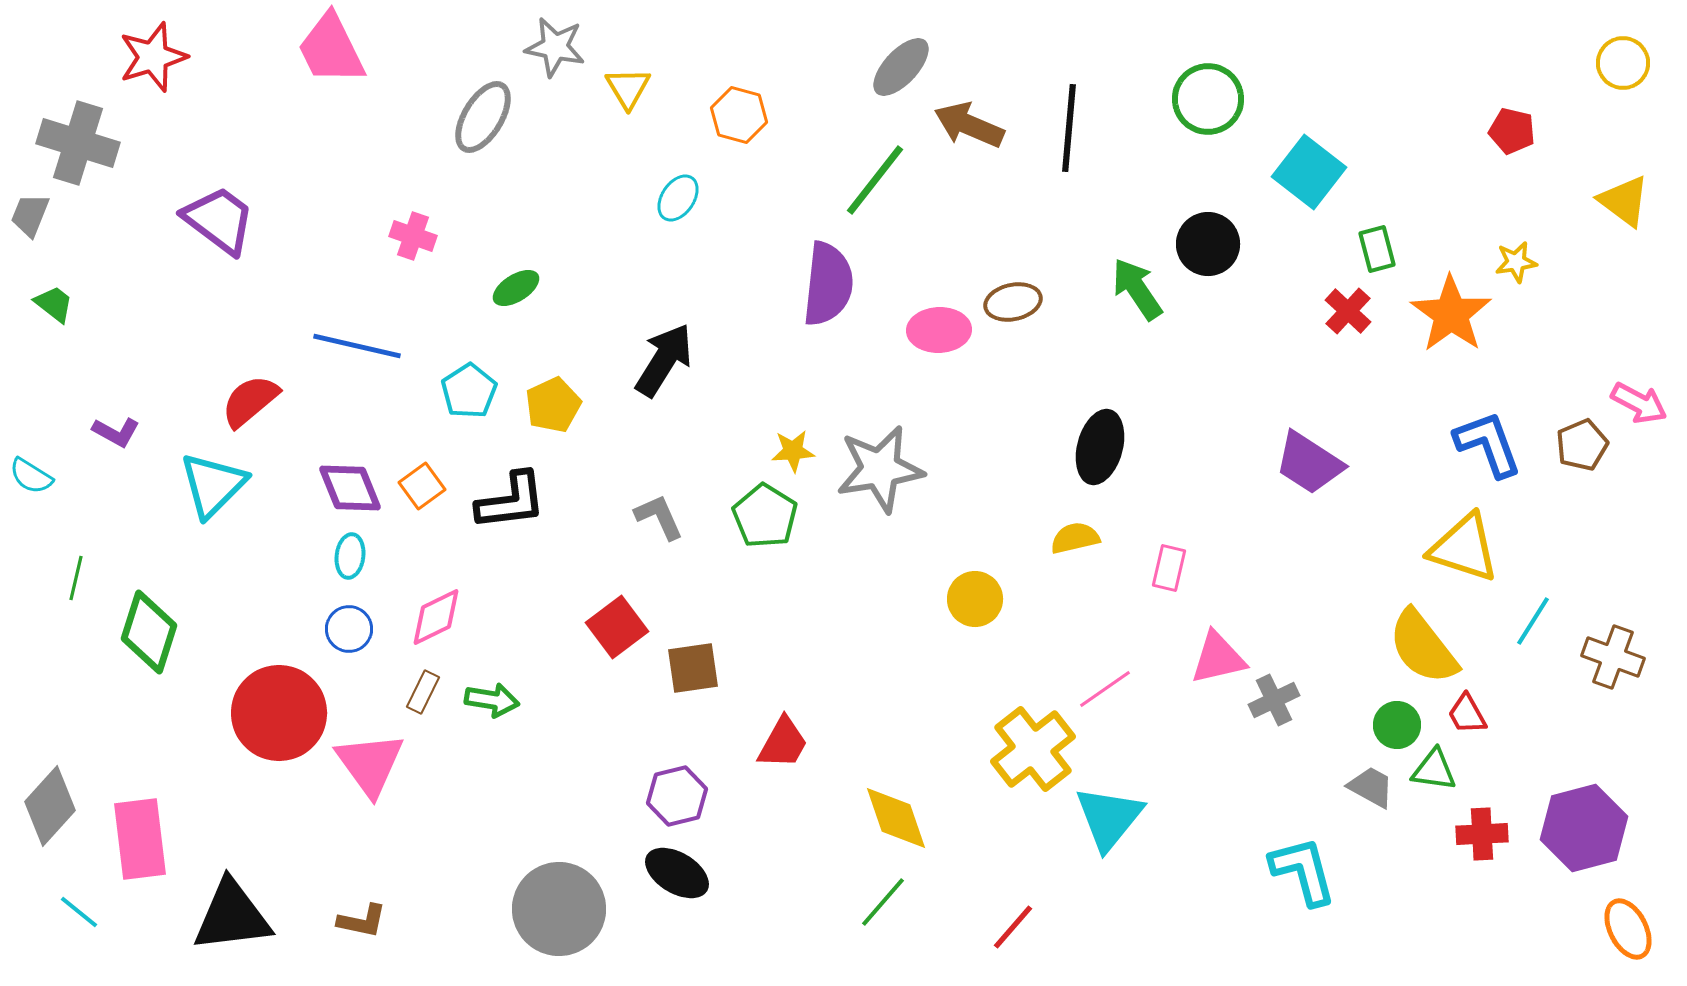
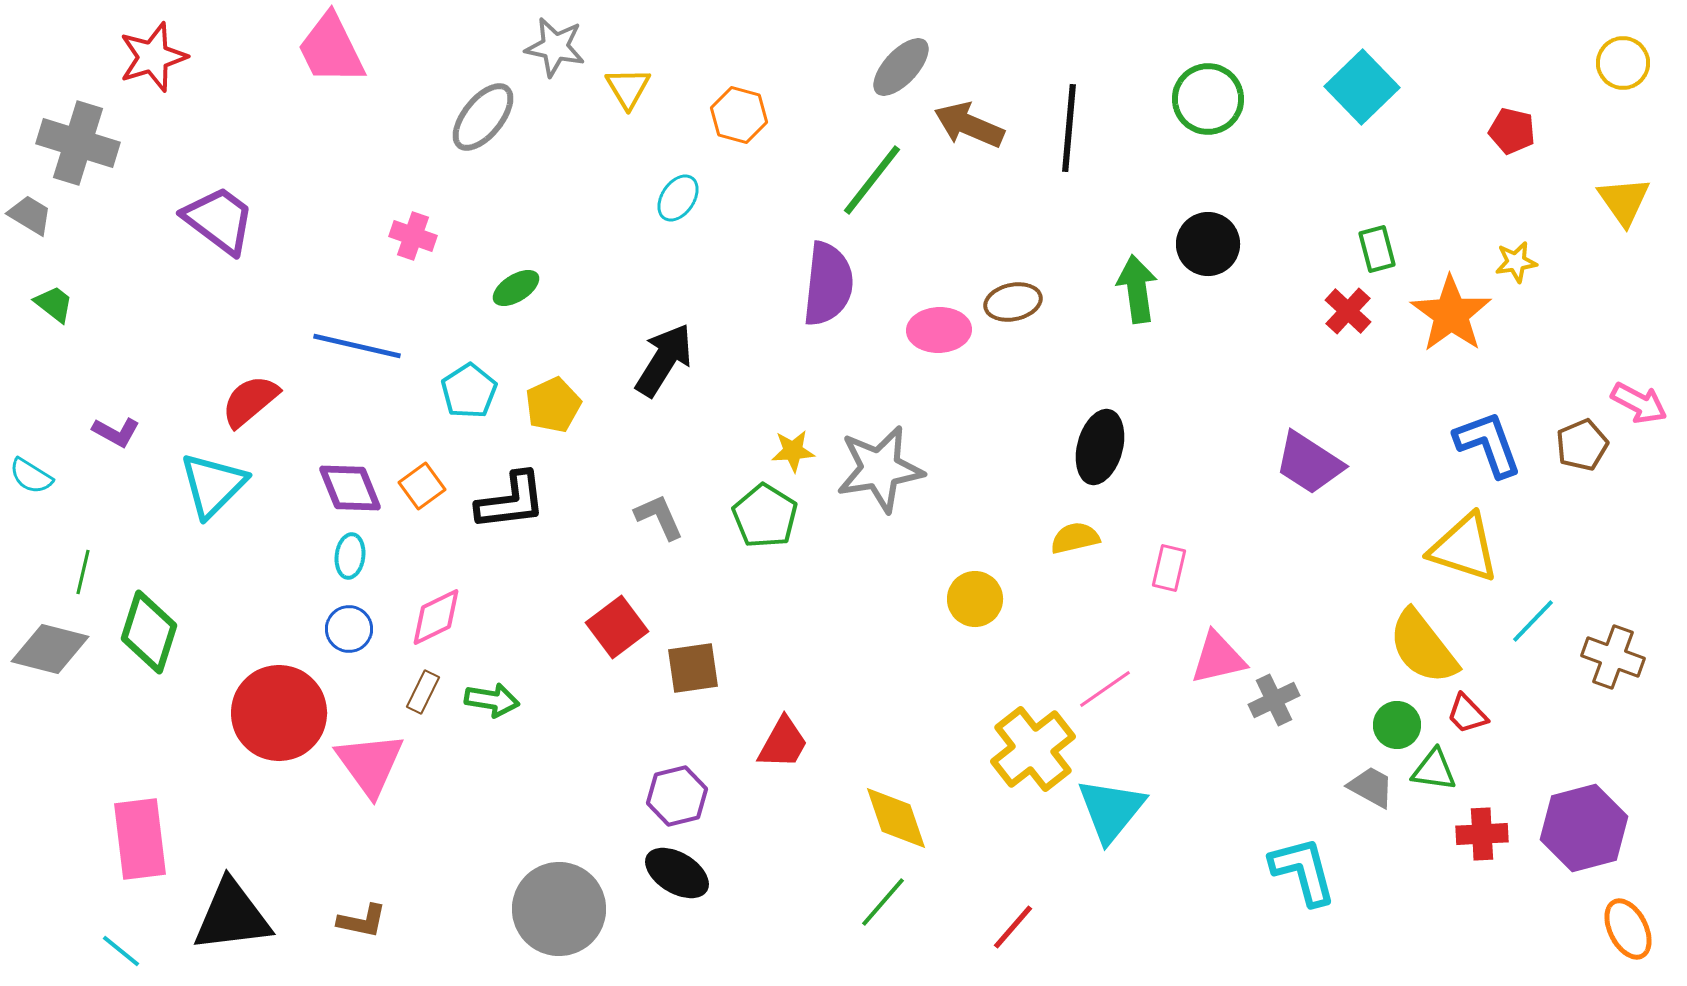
gray ellipse at (483, 117): rotated 8 degrees clockwise
cyan square at (1309, 172): moved 53 px right, 85 px up; rotated 8 degrees clockwise
green line at (875, 180): moved 3 px left
yellow triangle at (1624, 201): rotated 18 degrees clockwise
gray trapezoid at (30, 215): rotated 99 degrees clockwise
green arrow at (1137, 289): rotated 26 degrees clockwise
green line at (76, 578): moved 7 px right, 6 px up
cyan line at (1533, 621): rotated 12 degrees clockwise
red trapezoid at (1467, 714): rotated 15 degrees counterclockwise
gray diamond at (50, 806): moved 157 px up; rotated 62 degrees clockwise
cyan triangle at (1109, 818): moved 2 px right, 8 px up
cyan line at (79, 912): moved 42 px right, 39 px down
